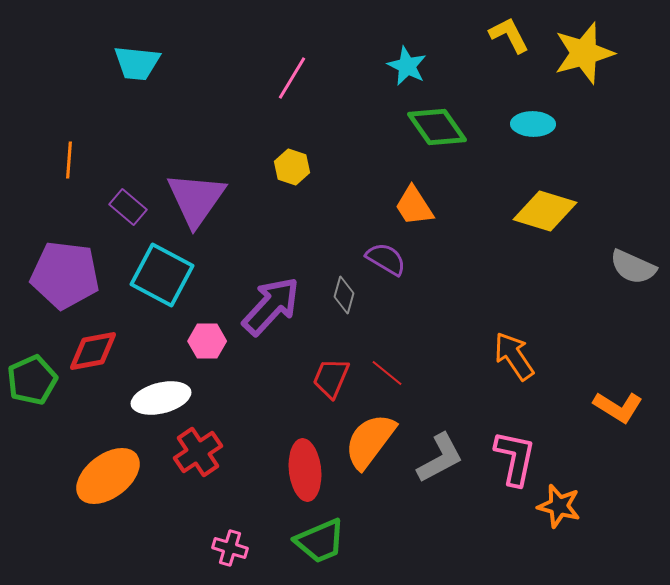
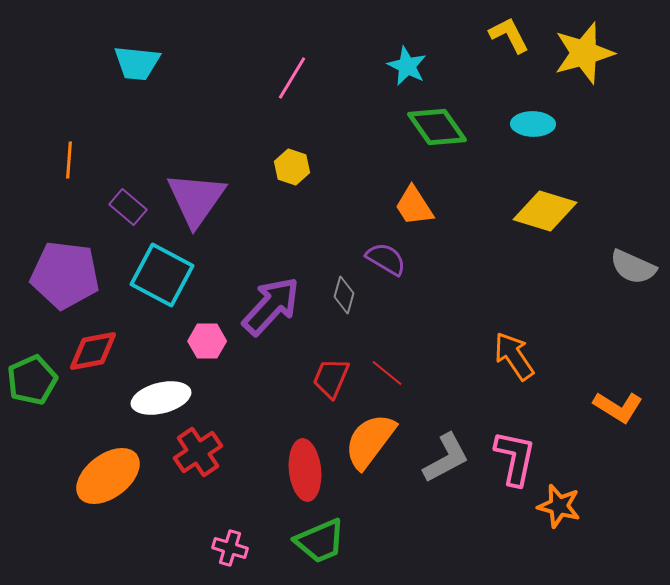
gray L-shape: moved 6 px right
